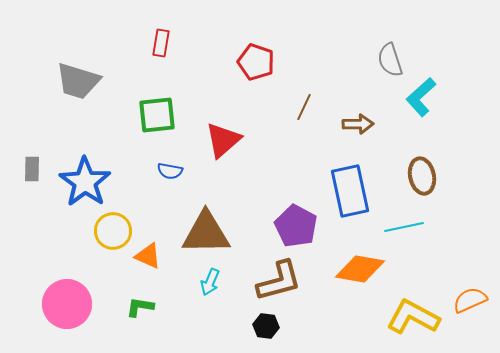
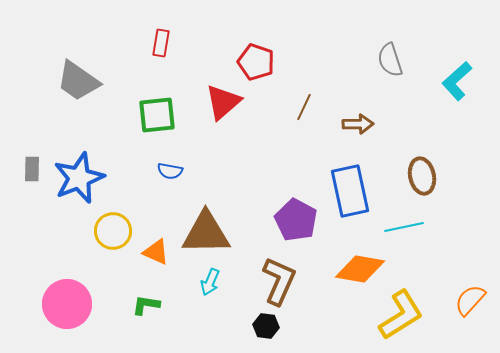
gray trapezoid: rotated 18 degrees clockwise
cyan L-shape: moved 36 px right, 16 px up
red triangle: moved 38 px up
blue star: moved 6 px left, 4 px up; rotated 15 degrees clockwise
purple pentagon: moved 6 px up
orange triangle: moved 8 px right, 4 px up
brown L-shape: rotated 51 degrees counterclockwise
orange semicircle: rotated 24 degrees counterclockwise
green L-shape: moved 6 px right, 2 px up
yellow L-shape: moved 12 px left, 2 px up; rotated 120 degrees clockwise
